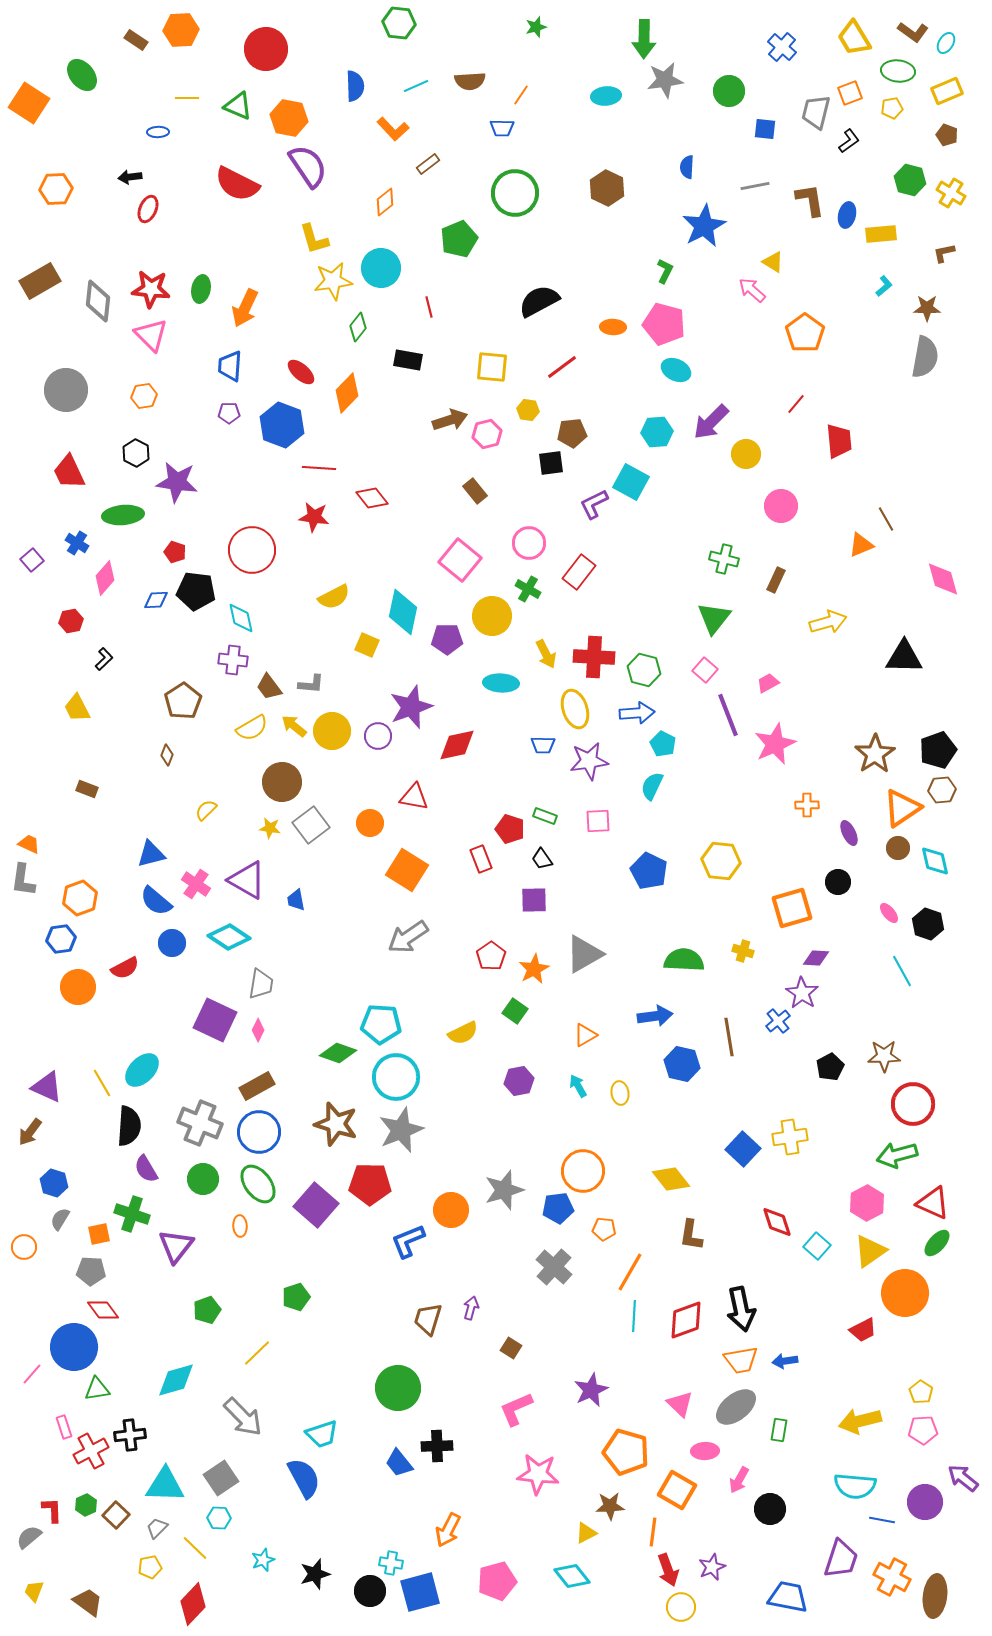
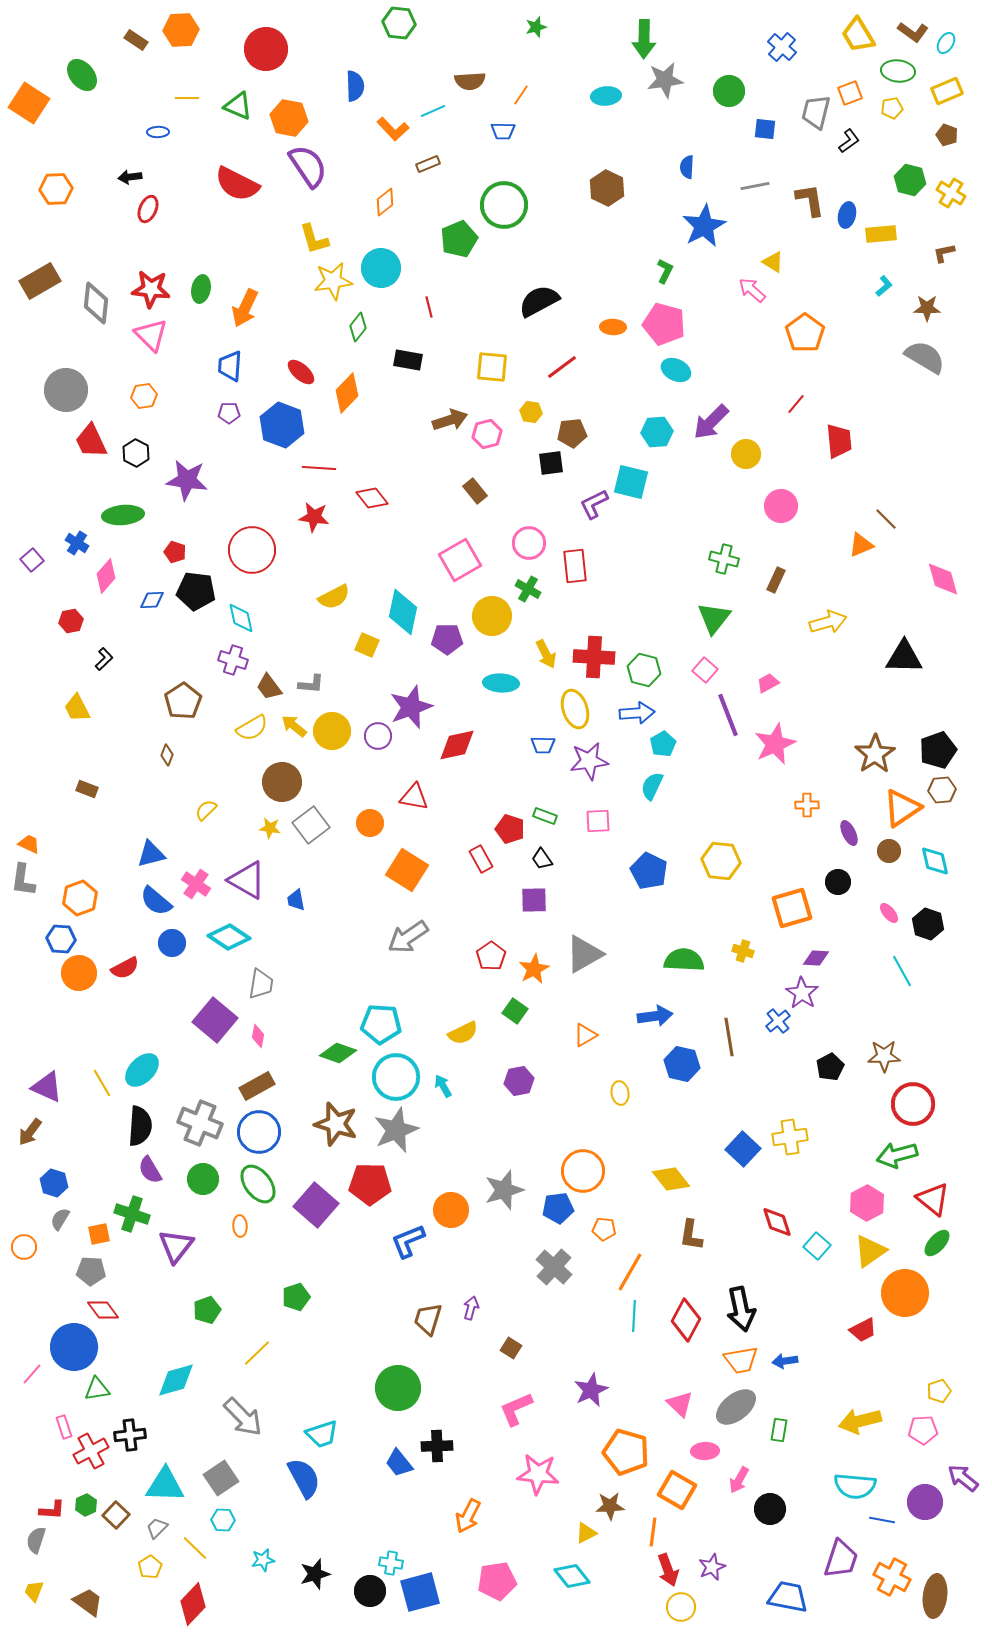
yellow trapezoid at (854, 38): moved 4 px right, 3 px up
cyan line at (416, 86): moved 17 px right, 25 px down
blue trapezoid at (502, 128): moved 1 px right, 3 px down
brown rectangle at (428, 164): rotated 15 degrees clockwise
green circle at (515, 193): moved 11 px left, 12 px down
gray diamond at (98, 301): moved 2 px left, 2 px down
gray semicircle at (925, 357): rotated 69 degrees counterclockwise
yellow hexagon at (528, 410): moved 3 px right, 2 px down
red trapezoid at (69, 472): moved 22 px right, 31 px up
purple star at (177, 482): moved 10 px right, 2 px up
cyan square at (631, 482): rotated 15 degrees counterclockwise
brown line at (886, 519): rotated 15 degrees counterclockwise
pink square at (460, 560): rotated 21 degrees clockwise
red rectangle at (579, 572): moved 4 px left, 6 px up; rotated 44 degrees counterclockwise
pink diamond at (105, 578): moved 1 px right, 2 px up
blue diamond at (156, 600): moved 4 px left
purple cross at (233, 660): rotated 12 degrees clockwise
cyan pentagon at (663, 744): rotated 15 degrees clockwise
brown circle at (898, 848): moved 9 px left, 3 px down
red rectangle at (481, 859): rotated 8 degrees counterclockwise
blue hexagon at (61, 939): rotated 12 degrees clockwise
orange circle at (78, 987): moved 1 px right, 14 px up
purple square at (215, 1020): rotated 15 degrees clockwise
pink diamond at (258, 1030): moved 6 px down; rotated 15 degrees counterclockwise
cyan arrow at (578, 1086): moved 135 px left
black semicircle at (129, 1126): moved 11 px right
gray star at (401, 1130): moved 5 px left
purple semicircle at (146, 1169): moved 4 px right, 1 px down
red triangle at (933, 1203): moved 4 px up; rotated 15 degrees clockwise
red diamond at (686, 1320): rotated 42 degrees counterclockwise
yellow pentagon at (921, 1392): moved 18 px right, 1 px up; rotated 20 degrees clockwise
red L-shape at (52, 1510): rotated 96 degrees clockwise
cyan hexagon at (219, 1518): moved 4 px right, 2 px down
orange arrow at (448, 1530): moved 20 px right, 14 px up
gray semicircle at (29, 1537): moved 7 px right, 3 px down; rotated 32 degrees counterclockwise
cyan star at (263, 1560): rotated 10 degrees clockwise
yellow pentagon at (150, 1567): rotated 20 degrees counterclockwise
pink pentagon at (497, 1581): rotated 6 degrees clockwise
